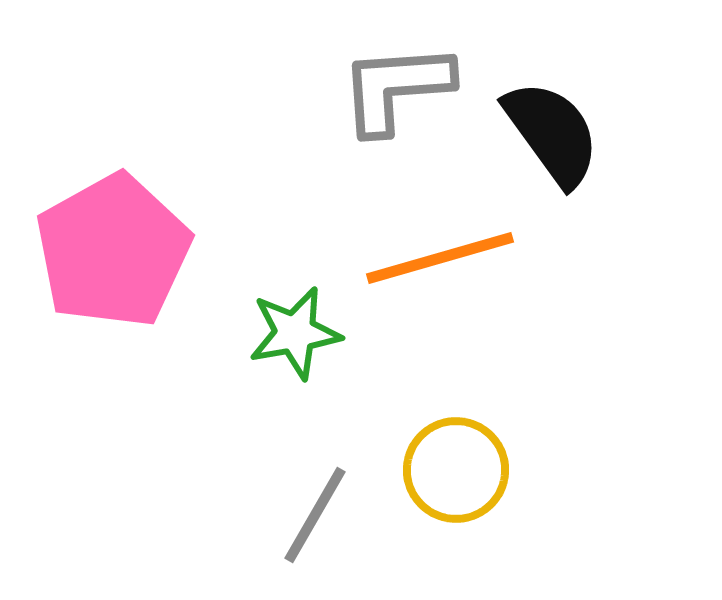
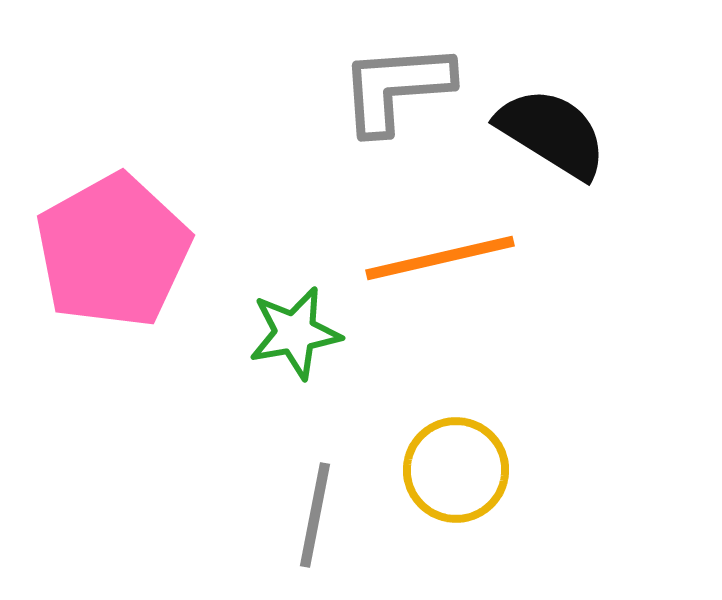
black semicircle: rotated 22 degrees counterclockwise
orange line: rotated 3 degrees clockwise
gray line: rotated 19 degrees counterclockwise
